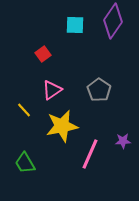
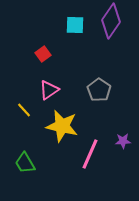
purple diamond: moved 2 px left
pink triangle: moved 3 px left
yellow star: rotated 24 degrees clockwise
